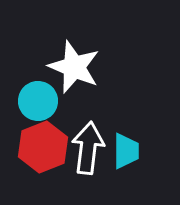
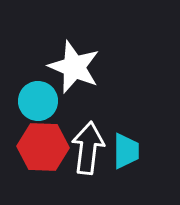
red hexagon: rotated 24 degrees clockwise
